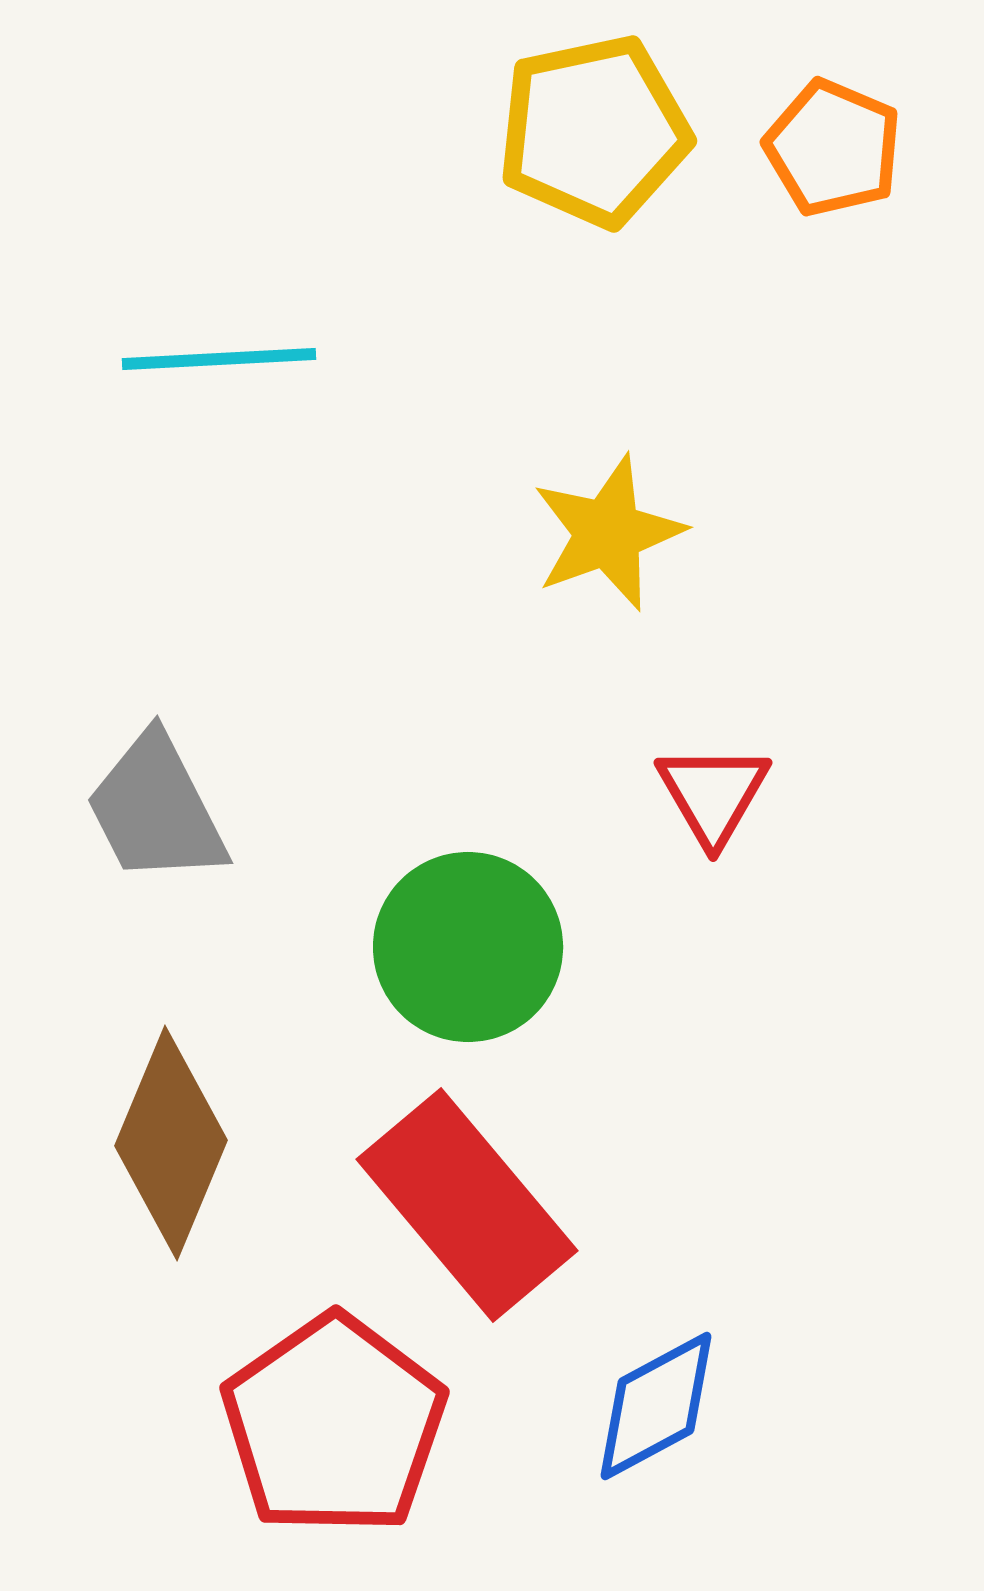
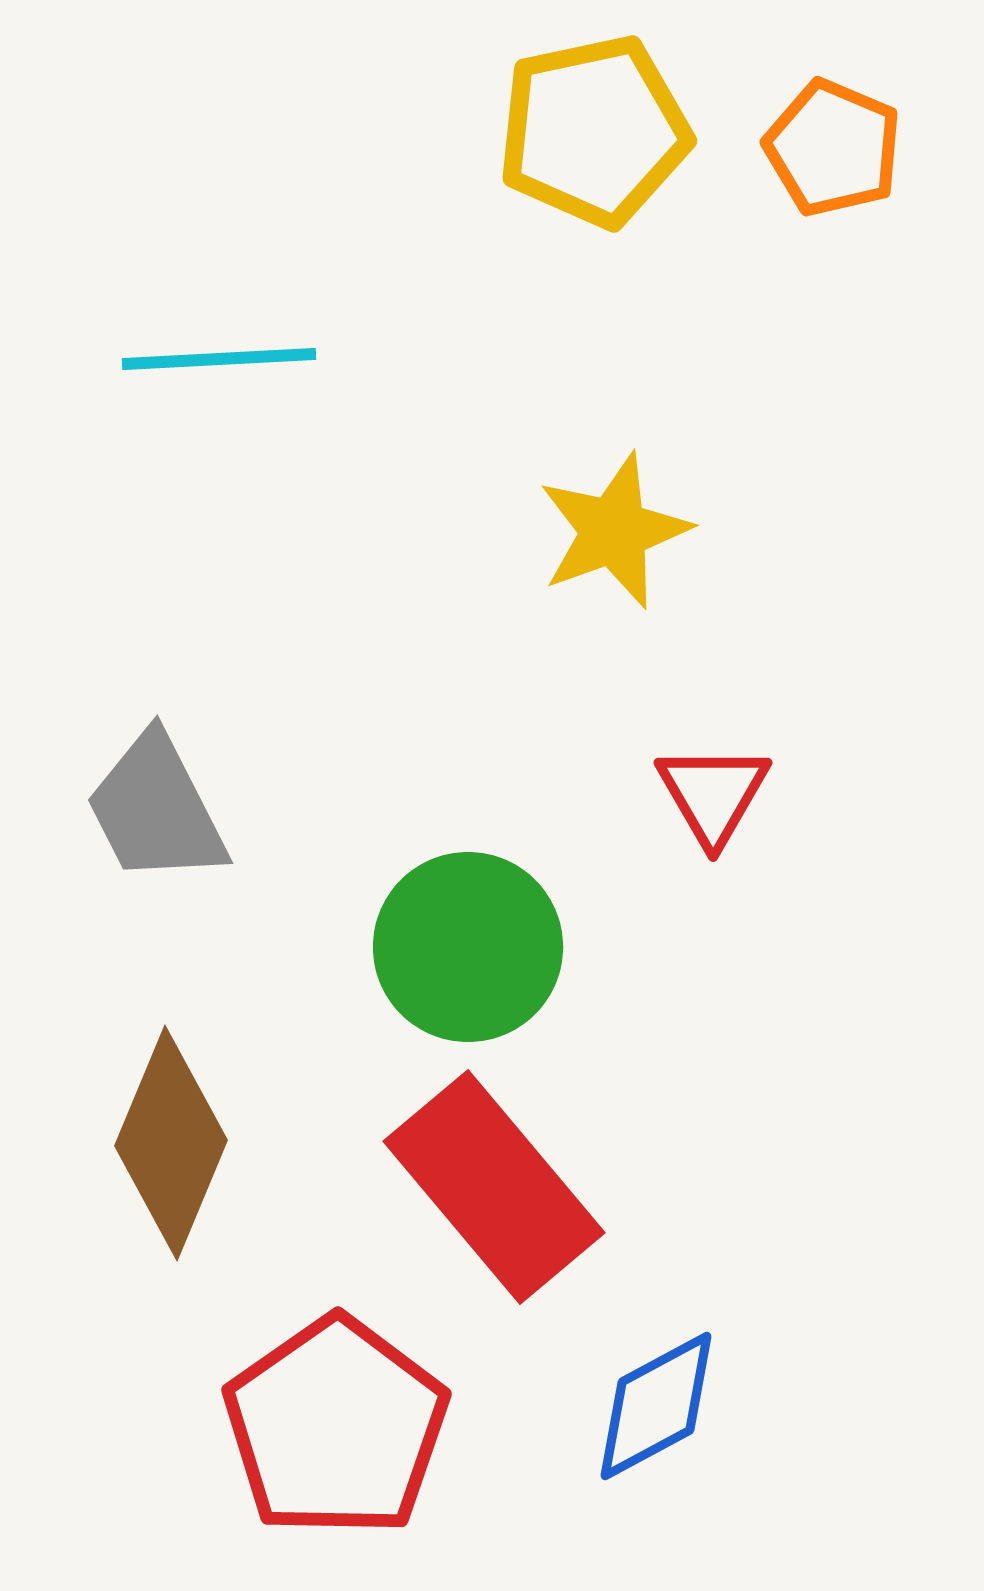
yellow star: moved 6 px right, 2 px up
red rectangle: moved 27 px right, 18 px up
red pentagon: moved 2 px right, 2 px down
